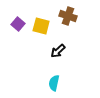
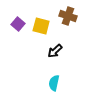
black arrow: moved 3 px left
